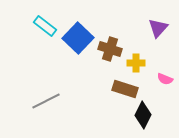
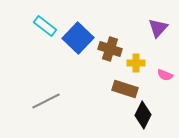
pink semicircle: moved 4 px up
